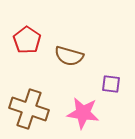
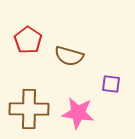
red pentagon: moved 1 px right
brown cross: rotated 18 degrees counterclockwise
pink star: moved 5 px left
